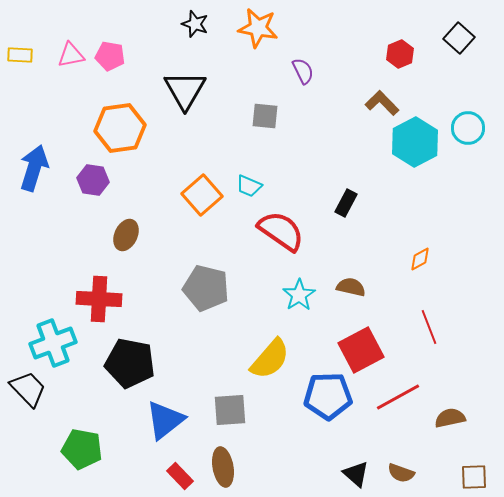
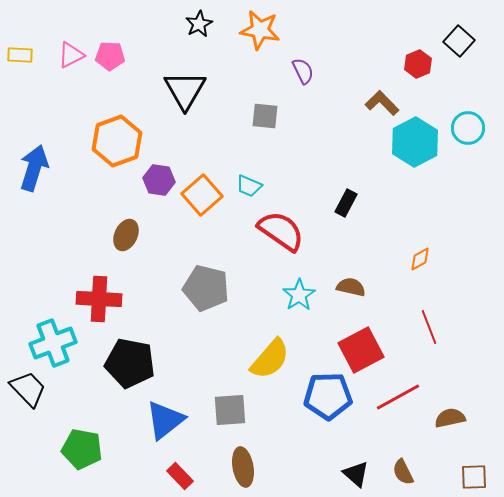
black star at (195, 24): moved 4 px right; rotated 24 degrees clockwise
orange star at (258, 28): moved 2 px right, 2 px down
black square at (459, 38): moved 3 px down
red hexagon at (400, 54): moved 18 px right, 10 px down
pink triangle at (71, 55): rotated 16 degrees counterclockwise
pink pentagon at (110, 56): rotated 8 degrees counterclockwise
orange hexagon at (120, 128): moved 3 px left, 13 px down; rotated 12 degrees counterclockwise
purple hexagon at (93, 180): moved 66 px right
brown ellipse at (223, 467): moved 20 px right
brown semicircle at (401, 473): moved 2 px right, 1 px up; rotated 44 degrees clockwise
